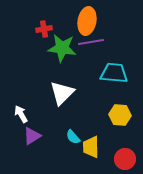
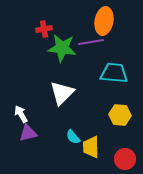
orange ellipse: moved 17 px right
purple triangle: moved 4 px left, 3 px up; rotated 18 degrees clockwise
